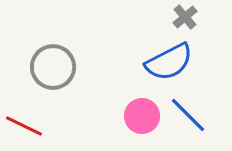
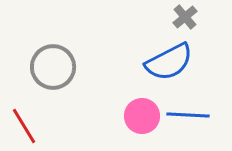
blue line: rotated 42 degrees counterclockwise
red line: rotated 33 degrees clockwise
